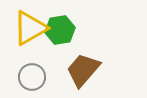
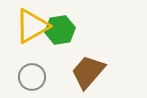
yellow triangle: moved 2 px right, 2 px up
brown trapezoid: moved 5 px right, 2 px down
